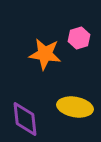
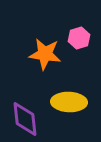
yellow ellipse: moved 6 px left, 5 px up; rotated 8 degrees counterclockwise
